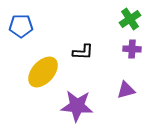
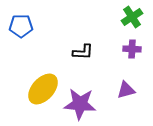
green cross: moved 2 px right, 2 px up
yellow ellipse: moved 17 px down
purple star: moved 3 px right, 2 px up
